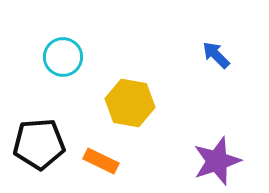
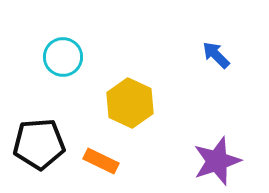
yellow hexagon: rotated 15 degrees clockwise
